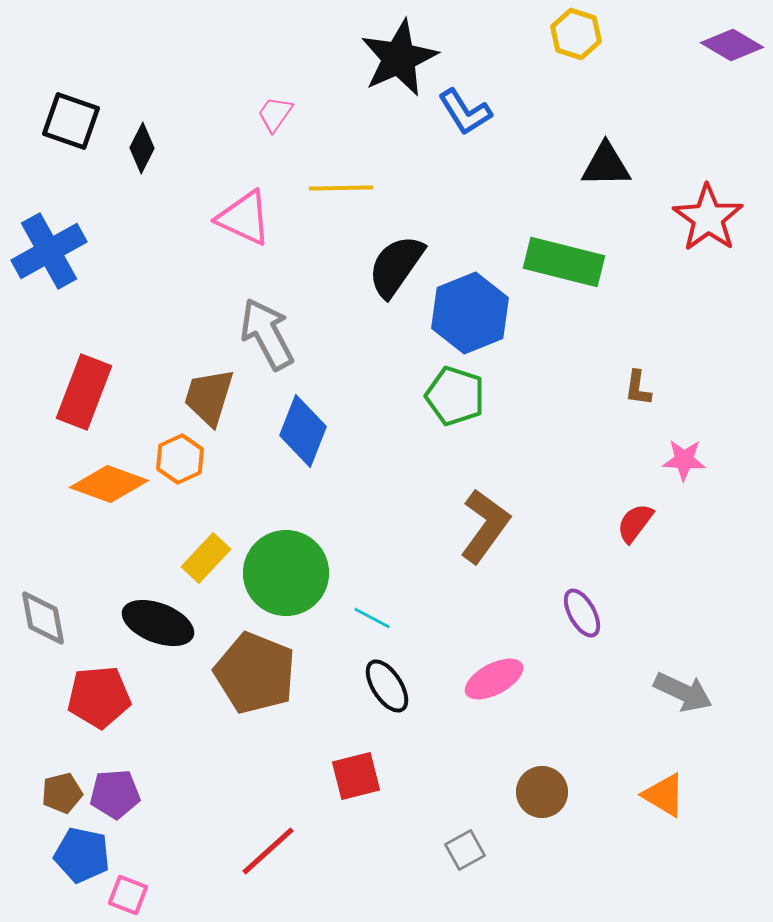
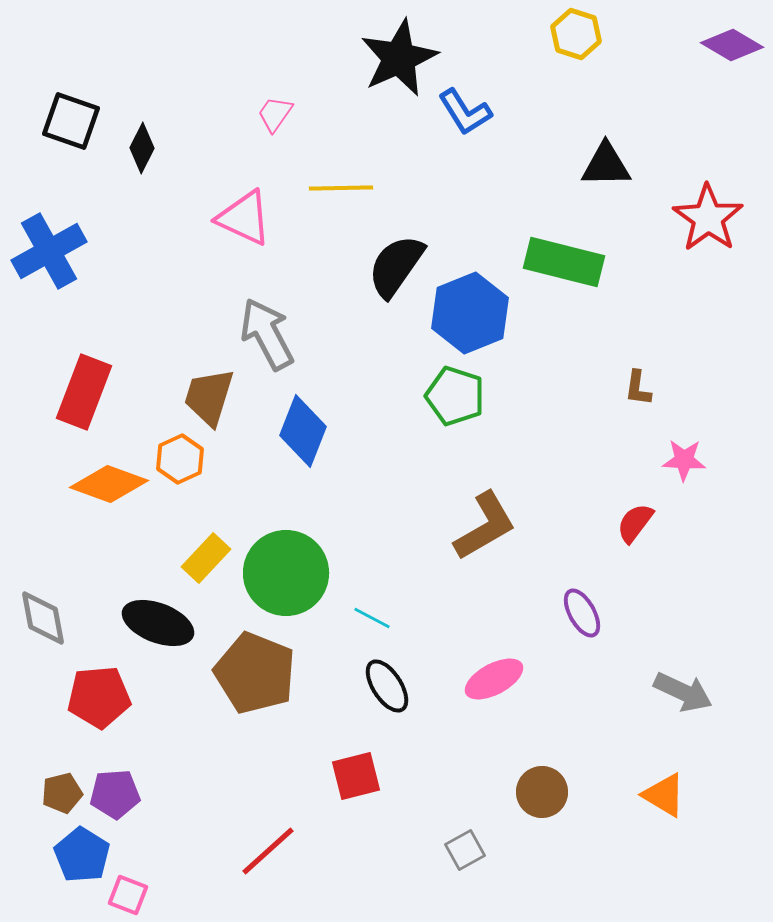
brown L-shape at (485, 526): rotated 24 degrees clockwise
blue pentagon at (82, 855): rotated 20 degrees clockwise
